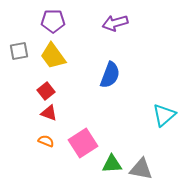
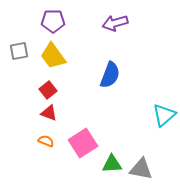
red square: moved 2 px right, 1 px up
